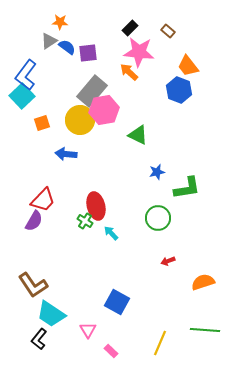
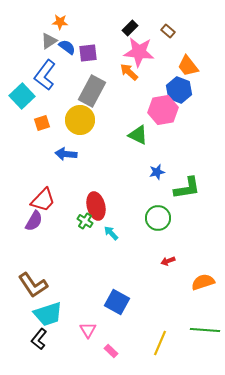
blue L-shape: moved 19 px right
gray rectangle: rotated 12 degrees counterclockwise
pink hexagon: moved 59 px right
cyan trapezoid: moved 3 px left; rotated 52 degrees counterclockwise
